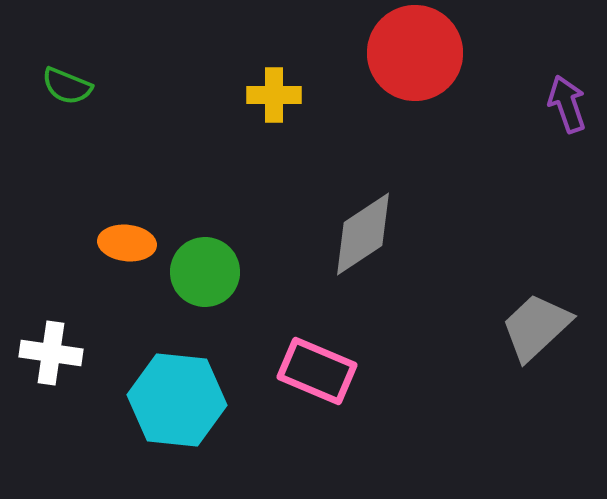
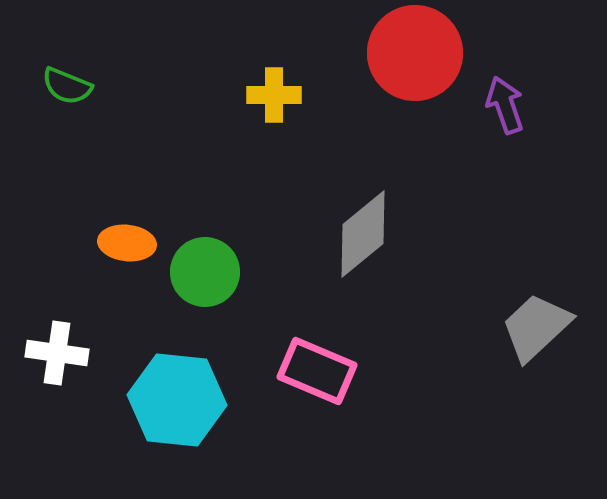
purple arrow: moved 62 px left, 1 px down
gray diamond: rotated 6 degrees counterclockwise
white cross: moved 6 px right
